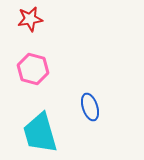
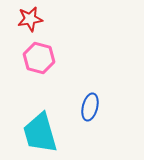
pink hexagon: moved 6 px right, 11 px up
blue ellipse: rotated 32 degrees clockwise
